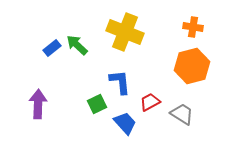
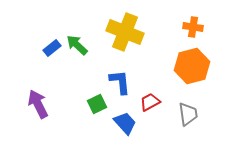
purple arrow: rotated 28 degrees counterclockwise
gray trapezoid: moved 6 px right; rotated 50 degrees clockwise
